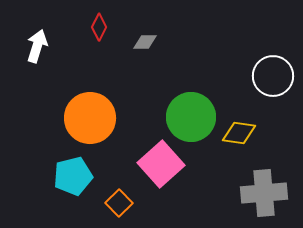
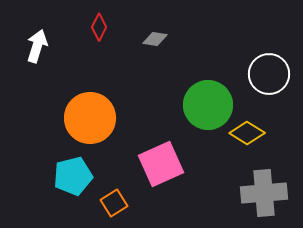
gray diamond: moved 10 px right, 3 px up; rotated 10 degrees clockwise
white circle: moved 4 px left, 2 px up
green circle: moved 17 px right, 12 px up
yellow diamond: moved 8 px right; rotated 24 degrees clockwise
pink square: rotated 18 degrees clockwise
orange square: moved 5 px left; rotated 12 degrees clockwise
